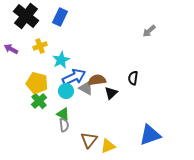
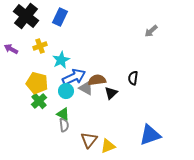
gray arrow: moved 2 px right
